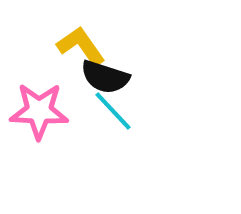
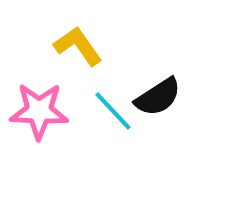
yellow L-shape: moved 3 px left
black semicircle: moved 53 px right, 20 px down; rotated 51 degrees counterclockwise
